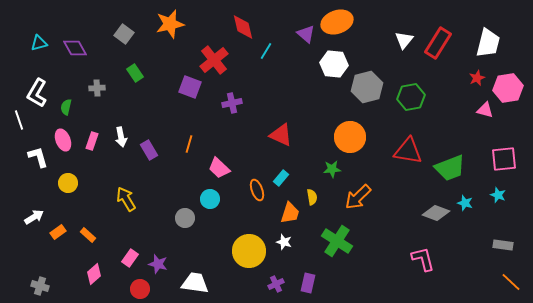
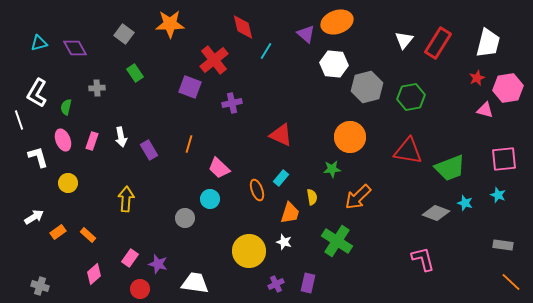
orange star at (170, 24): rotated 12 degrees clockwise
yellow arrow at (126, 199): rotated 35 degrees clockwise
